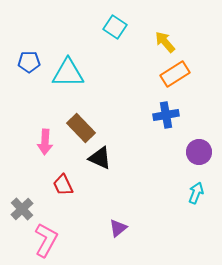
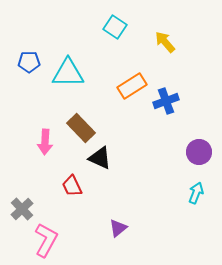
orange rectangle: moved 43 px left, 12 px down
blue cross: moved 14 px up; rotated 10 degrees counterclockwise
red trapezoid: moved 9 px right, 1 px down
